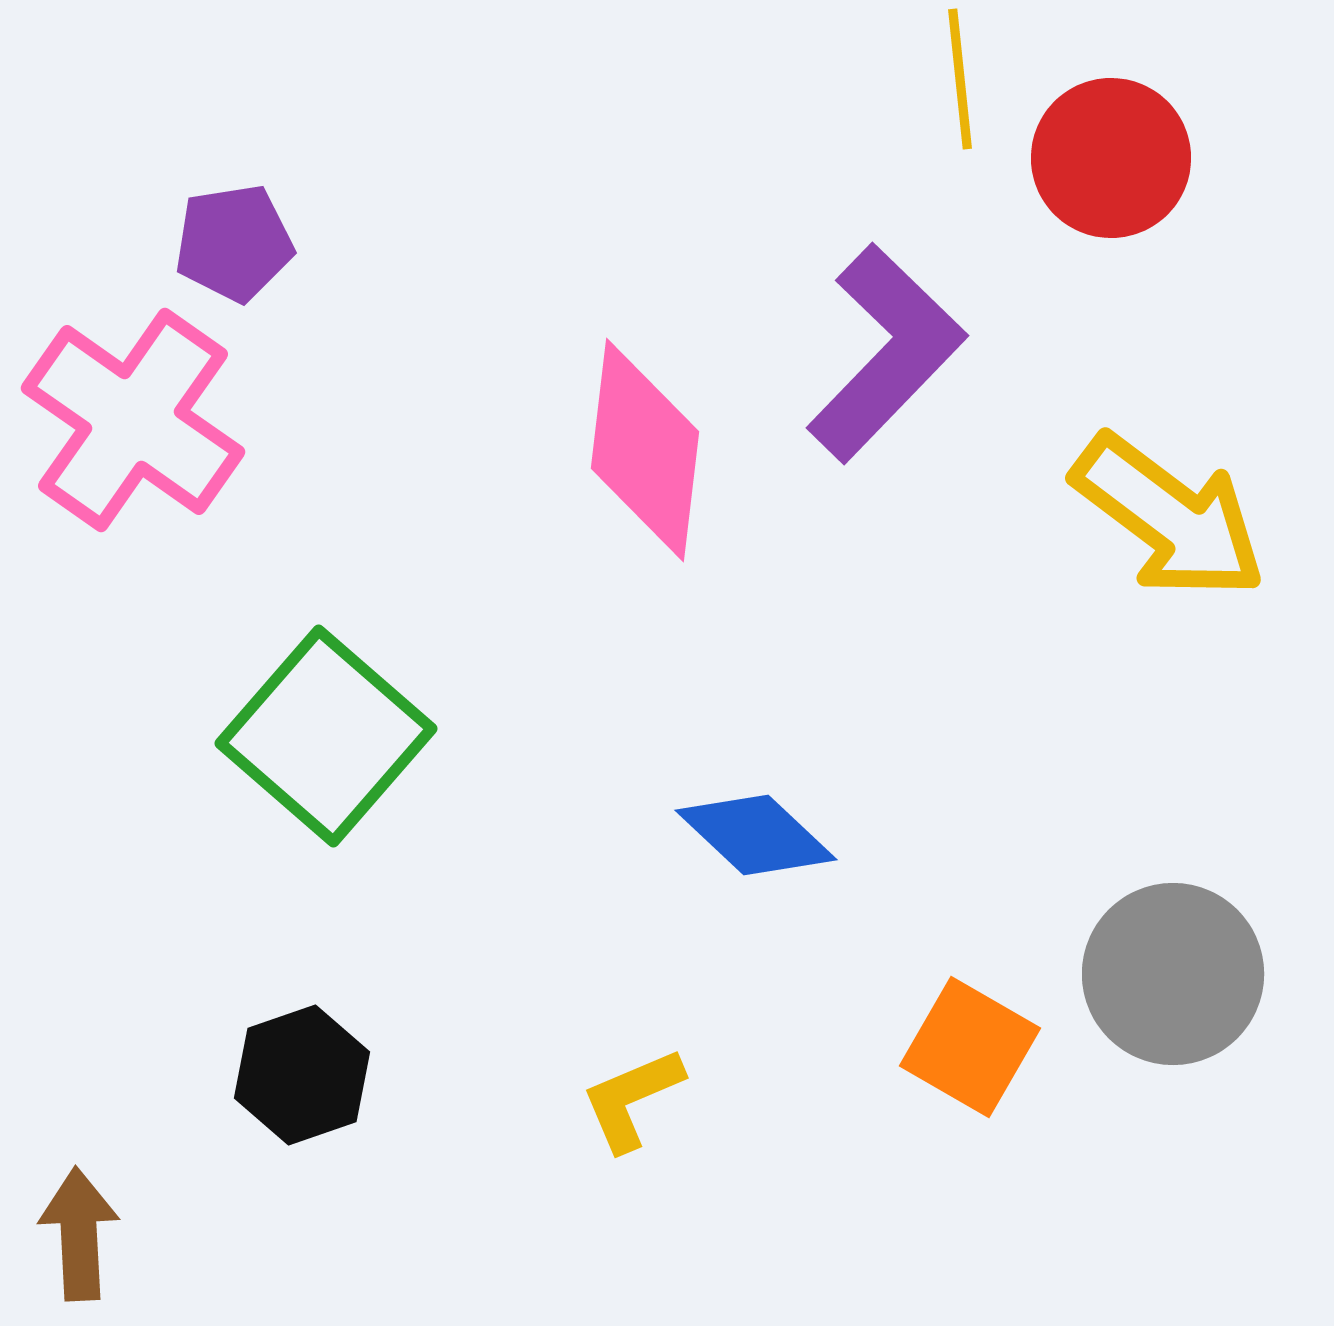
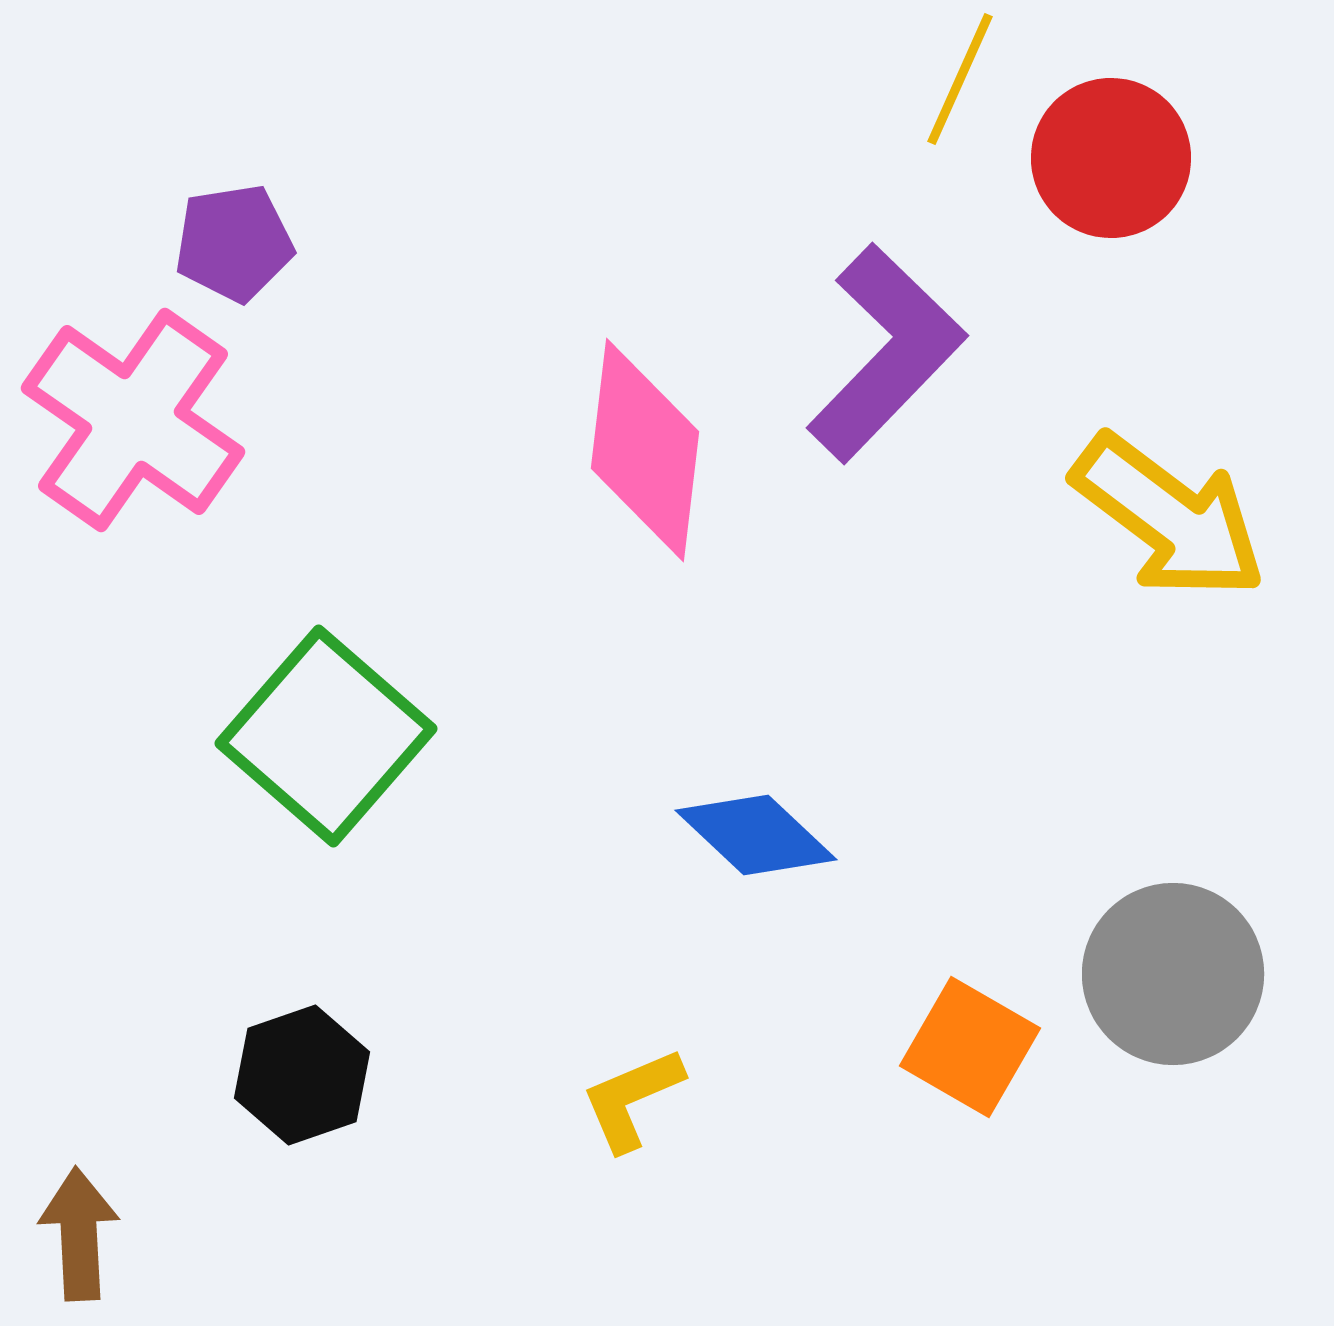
yellow line: rotated 30 degrees clockwise
